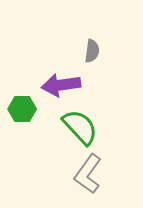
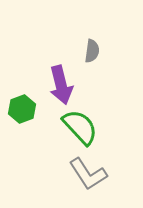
purple arrow: rotated 96 degrees counterclockwise
green hexagon: rotated 20 degrees counterclockwise
gray L-shape: rotated 69 degrees counterclockwise
